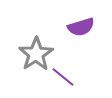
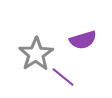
purple semicircle: moved 2 px right, 13 px down
